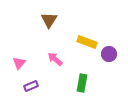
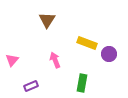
brown triangle: moved 2 px left
yellow rectangle: moved 1 px down
pink arrow: moved 1 px down; rotated 28 degrees clockwise
pink triangle: moved 7 px left, 3 px up
